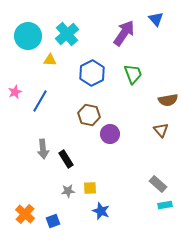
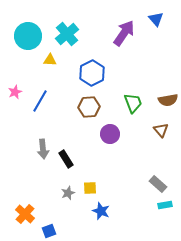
green trapezoid: moved 29 px down
brown hexagon: moved 8 px up; rotated 15 degrees counterclockwise
gray star: moved 2 px down; rotated 16 degrees counterclockwise
blue square: moved 4 px left, 10 px down
